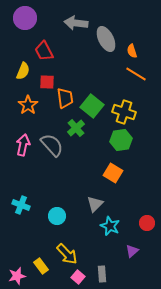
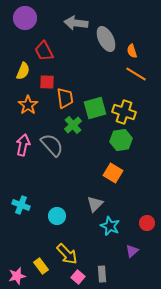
green square: moved 3 px right, 2 px down; rotated 35 degrees clockwise
green cross: moved 3 px left, 3 px up
